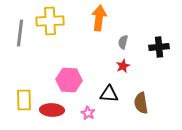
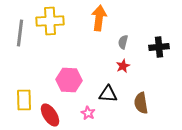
black triangle: moved 1 px left
red ellipse: moved 2 px left, 5 px down; rotated 55 degrees clockwise
